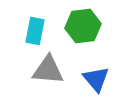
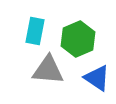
green hexagon: moved 5 px left, 13 px down; rotated 16 degrees counterclockwise
blue triangle: moved 1 px right, 1 px up; rotated 16 degrees counterclockwise
